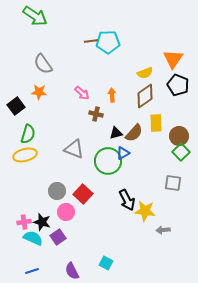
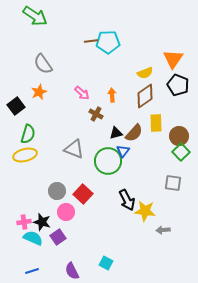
orange star: rotated 28 degrees counterclockwise
brown cross: rotated 16 degrees clockwise
blue triangle: moved 2 px up; rotated 24 degrees counterclockwise
